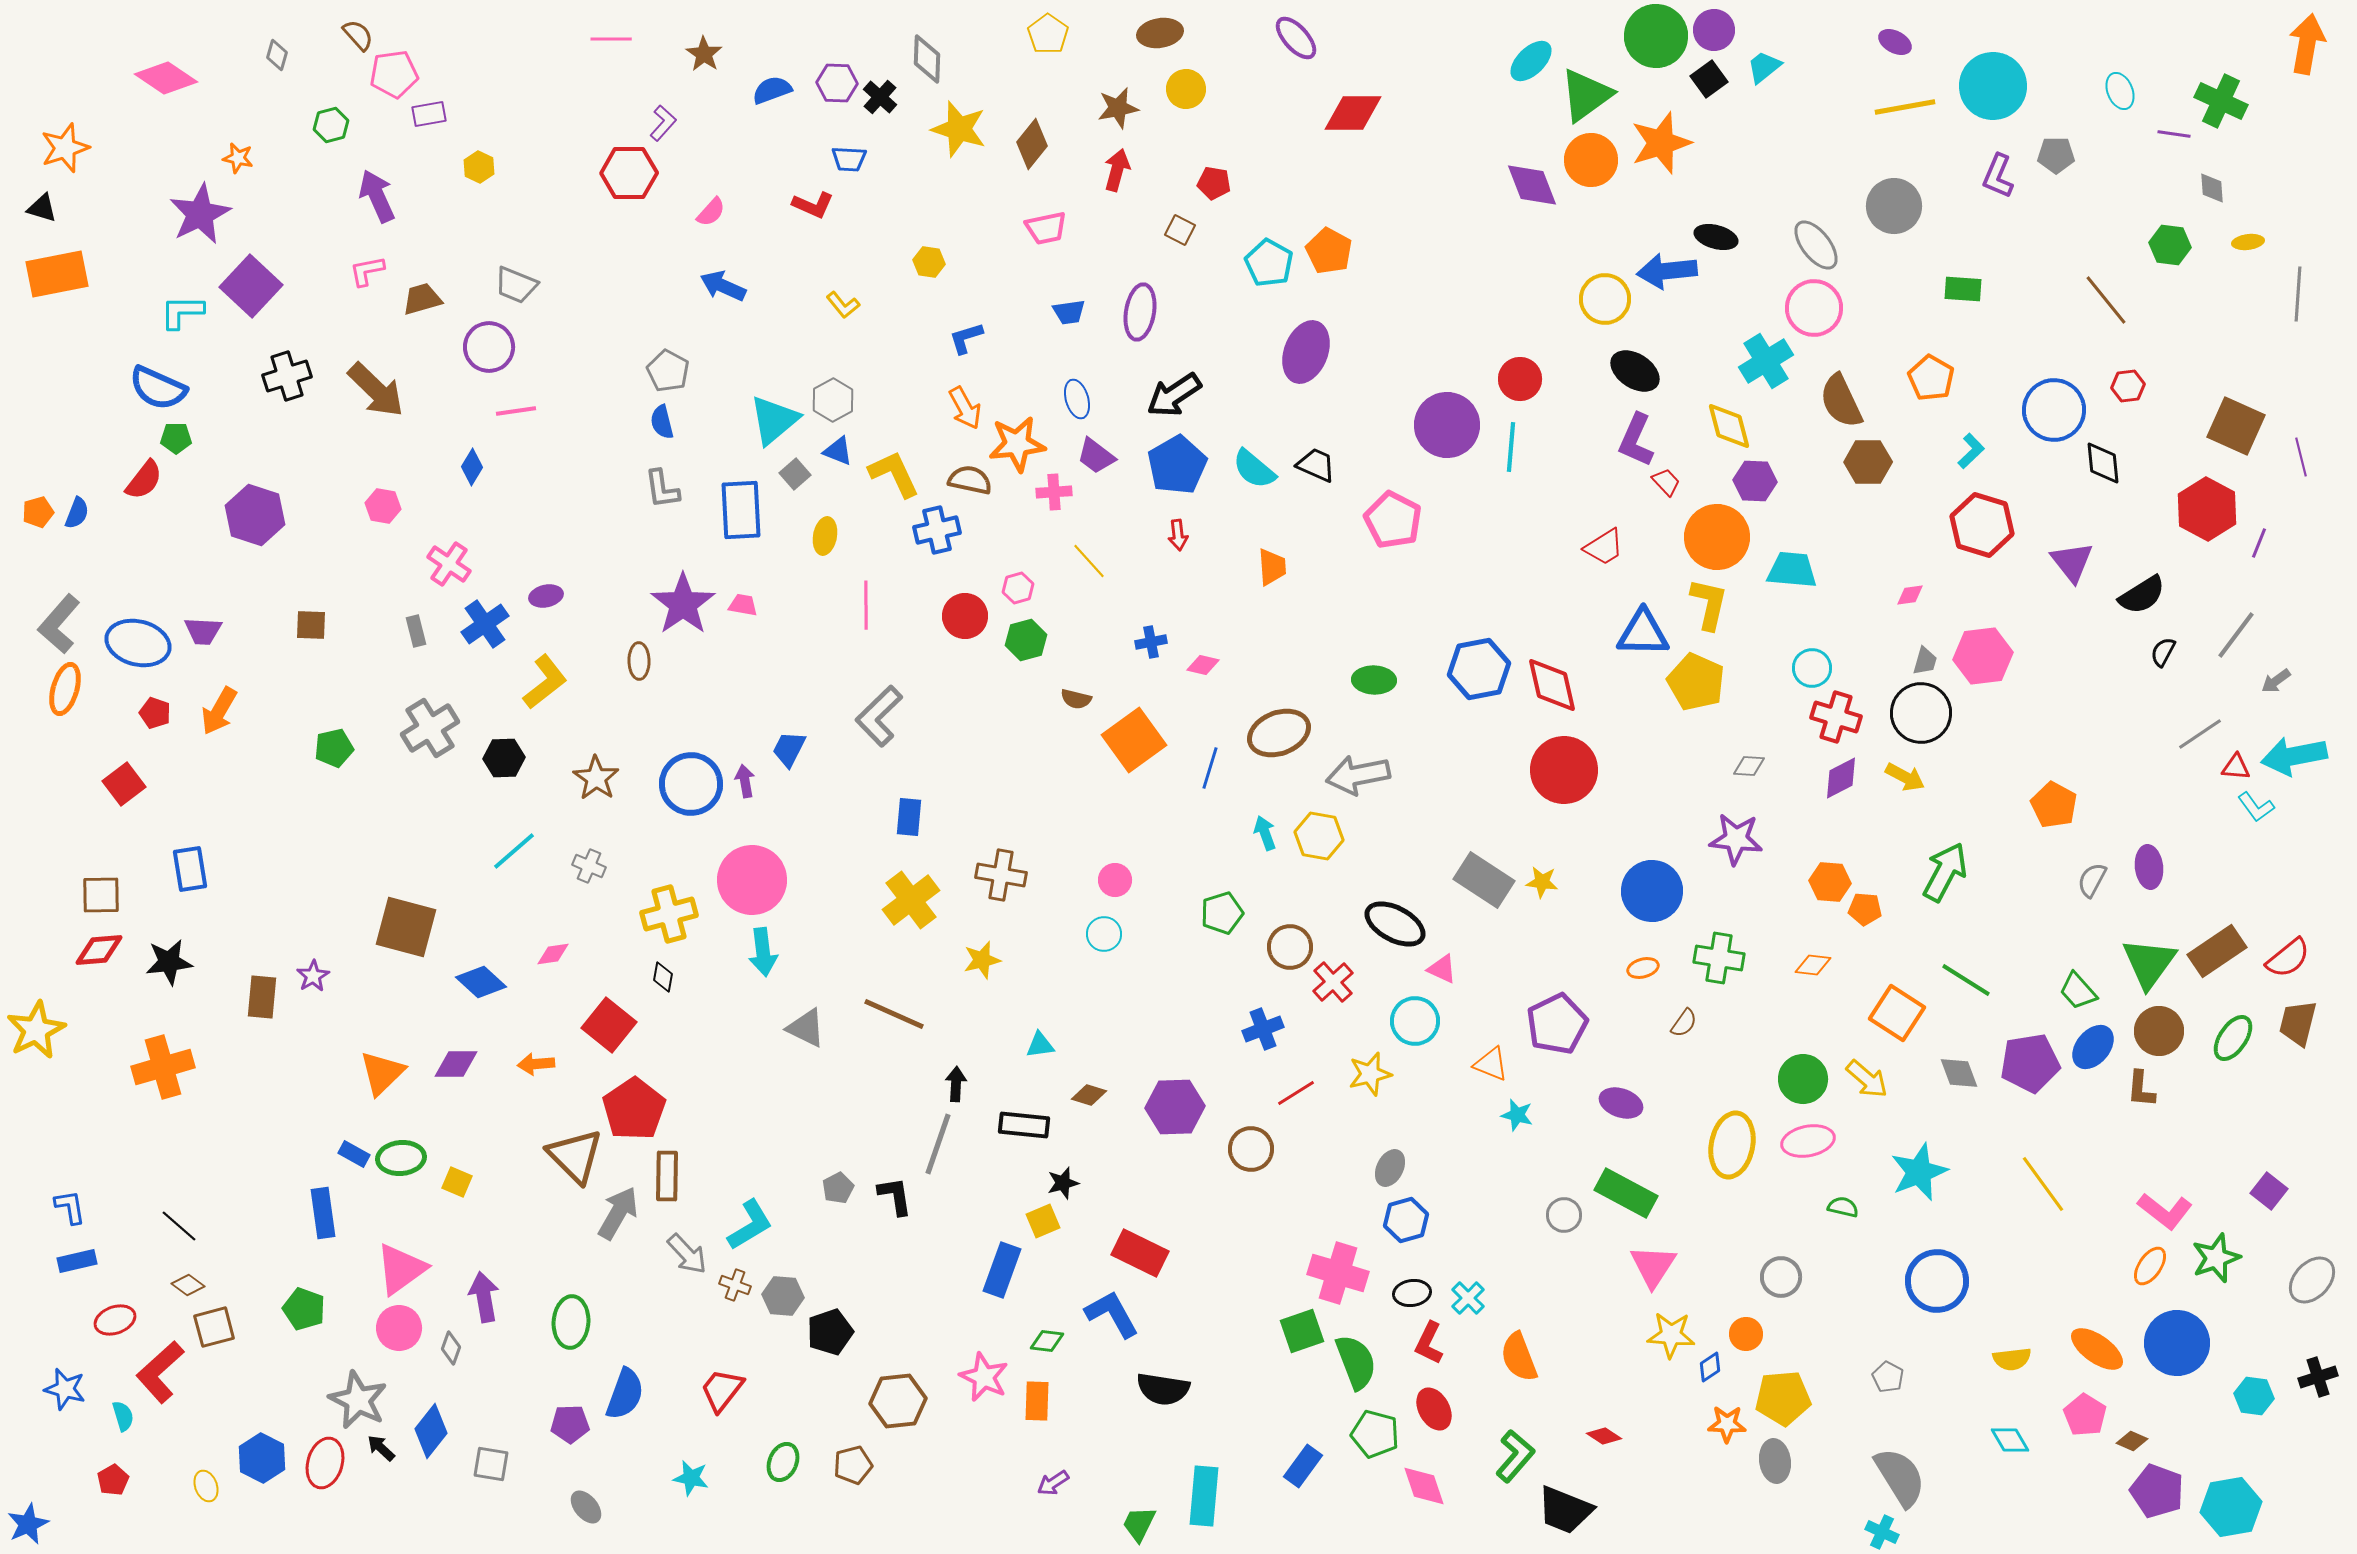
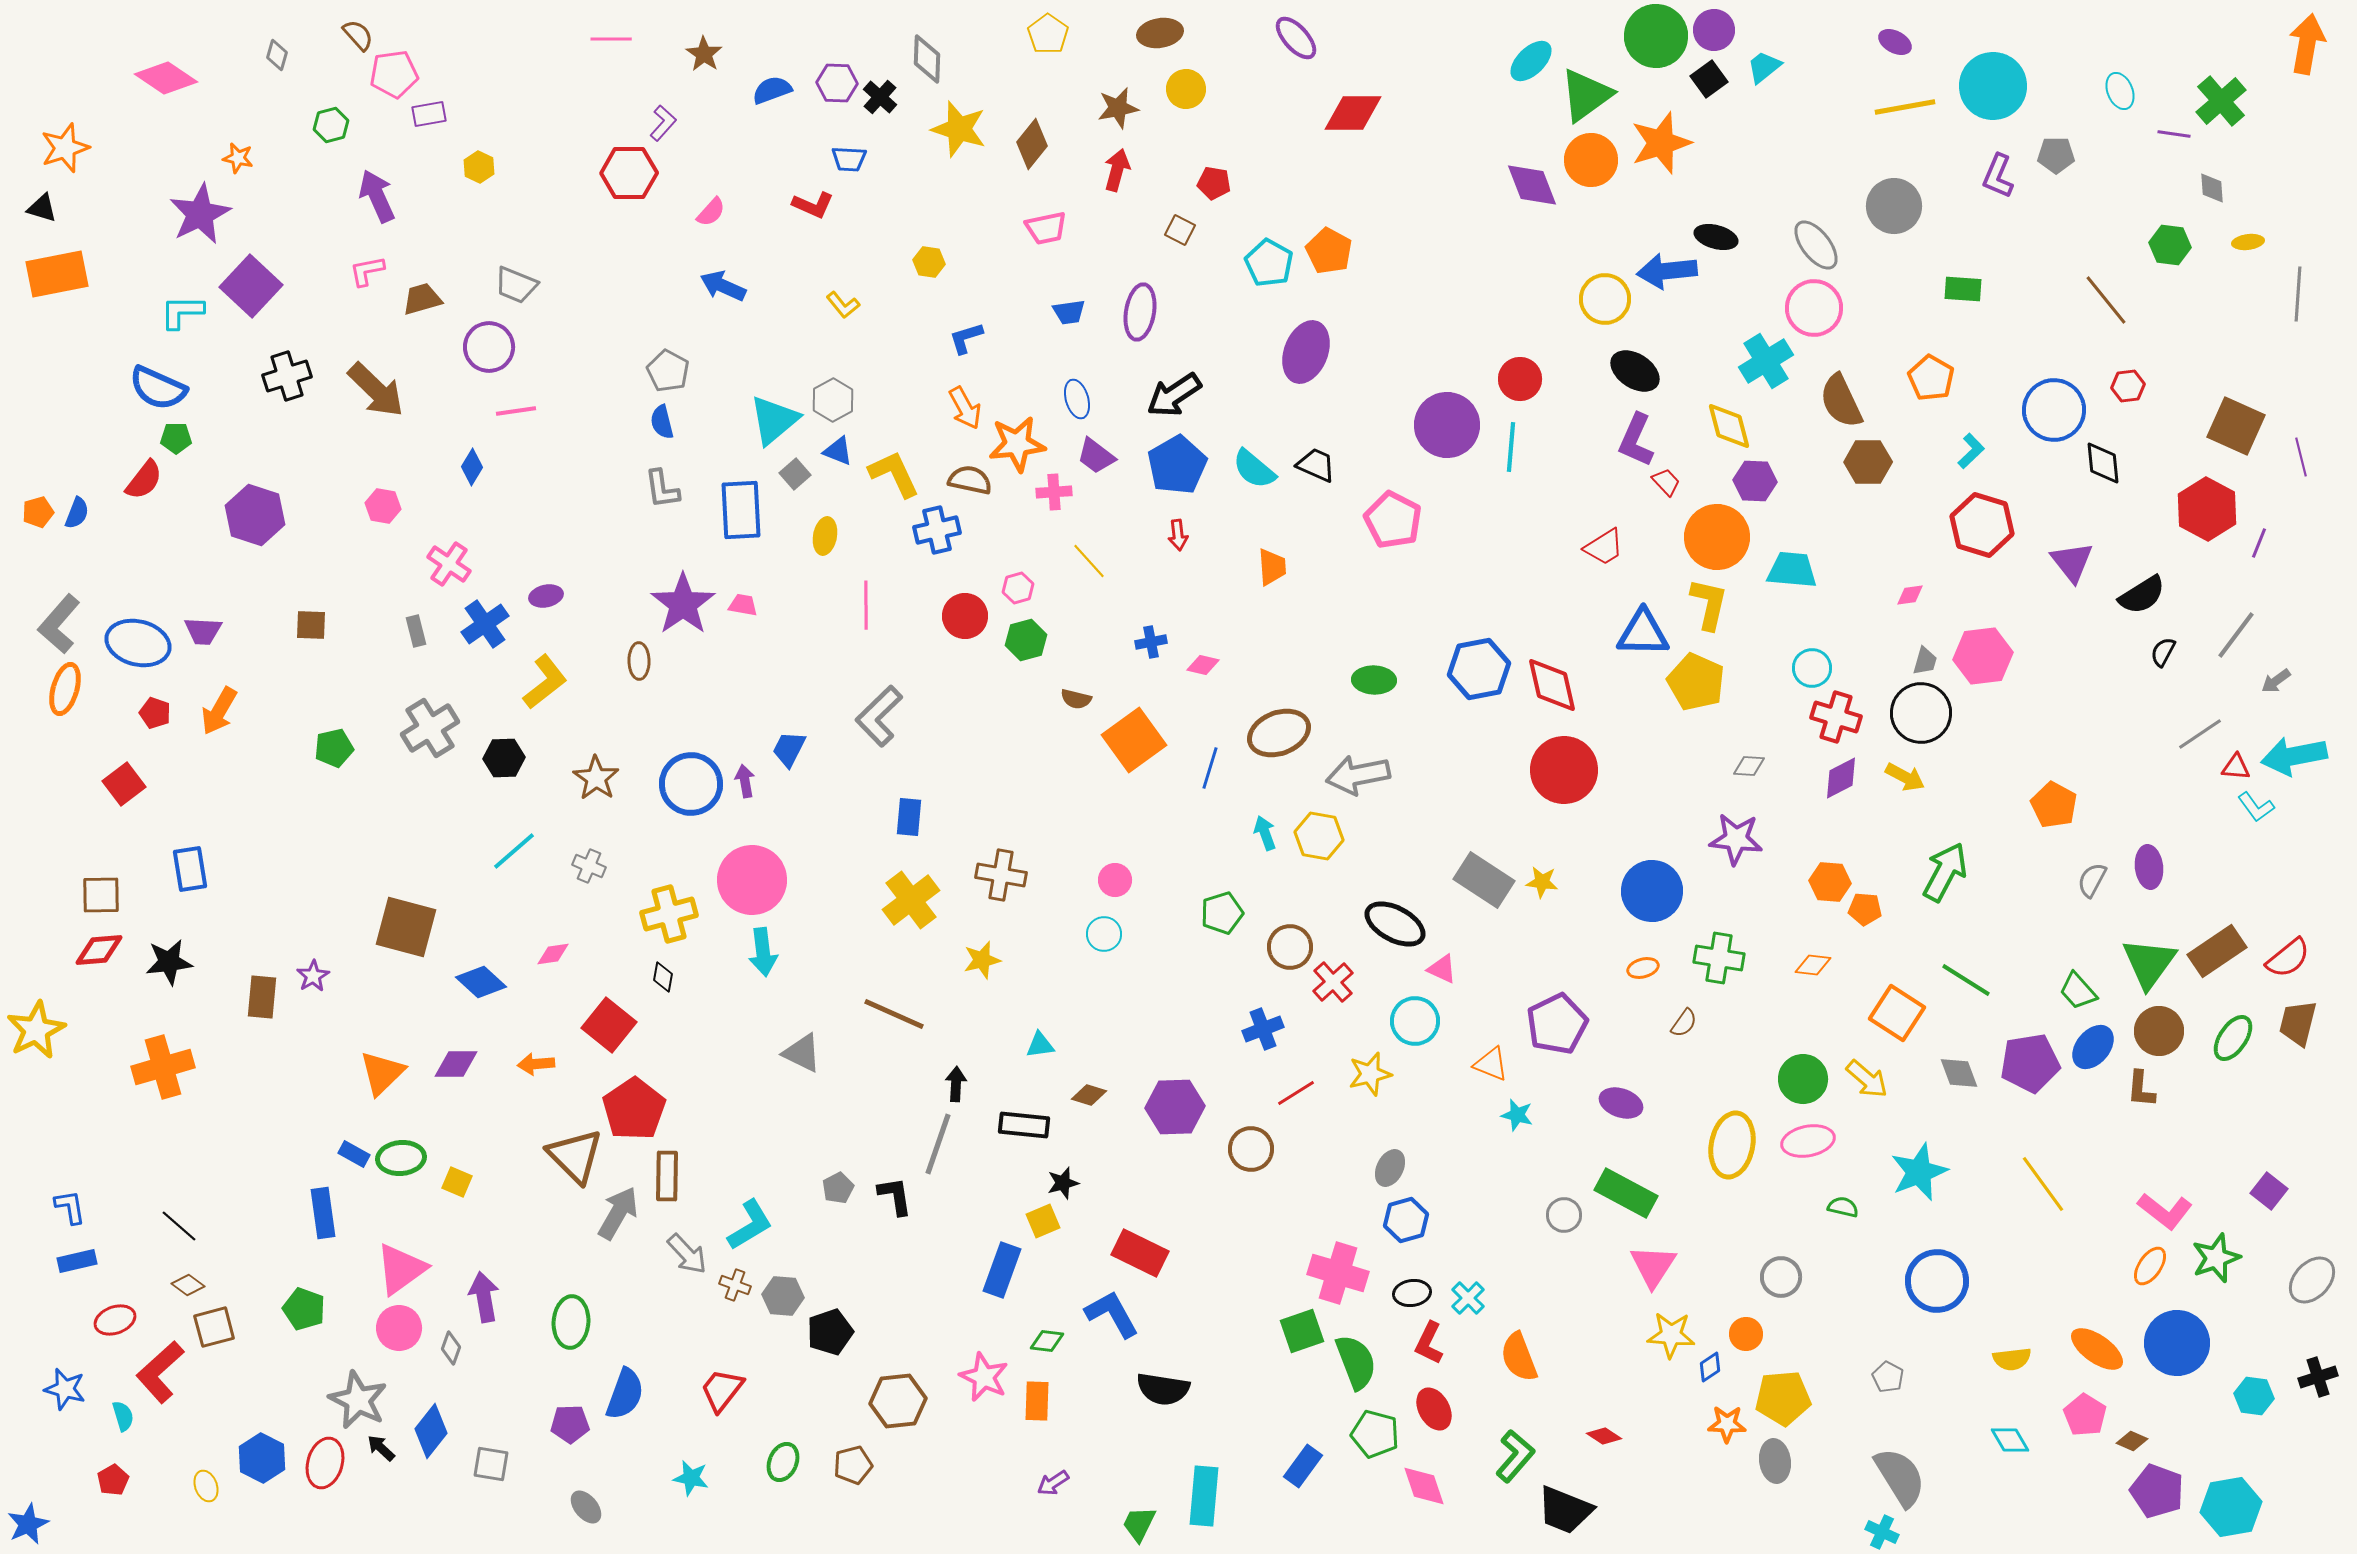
green cross at (2221, 101): rotated 24 degrees clockwise
gray triangle at (806, 1028): moved 4 px left, 25 px down
